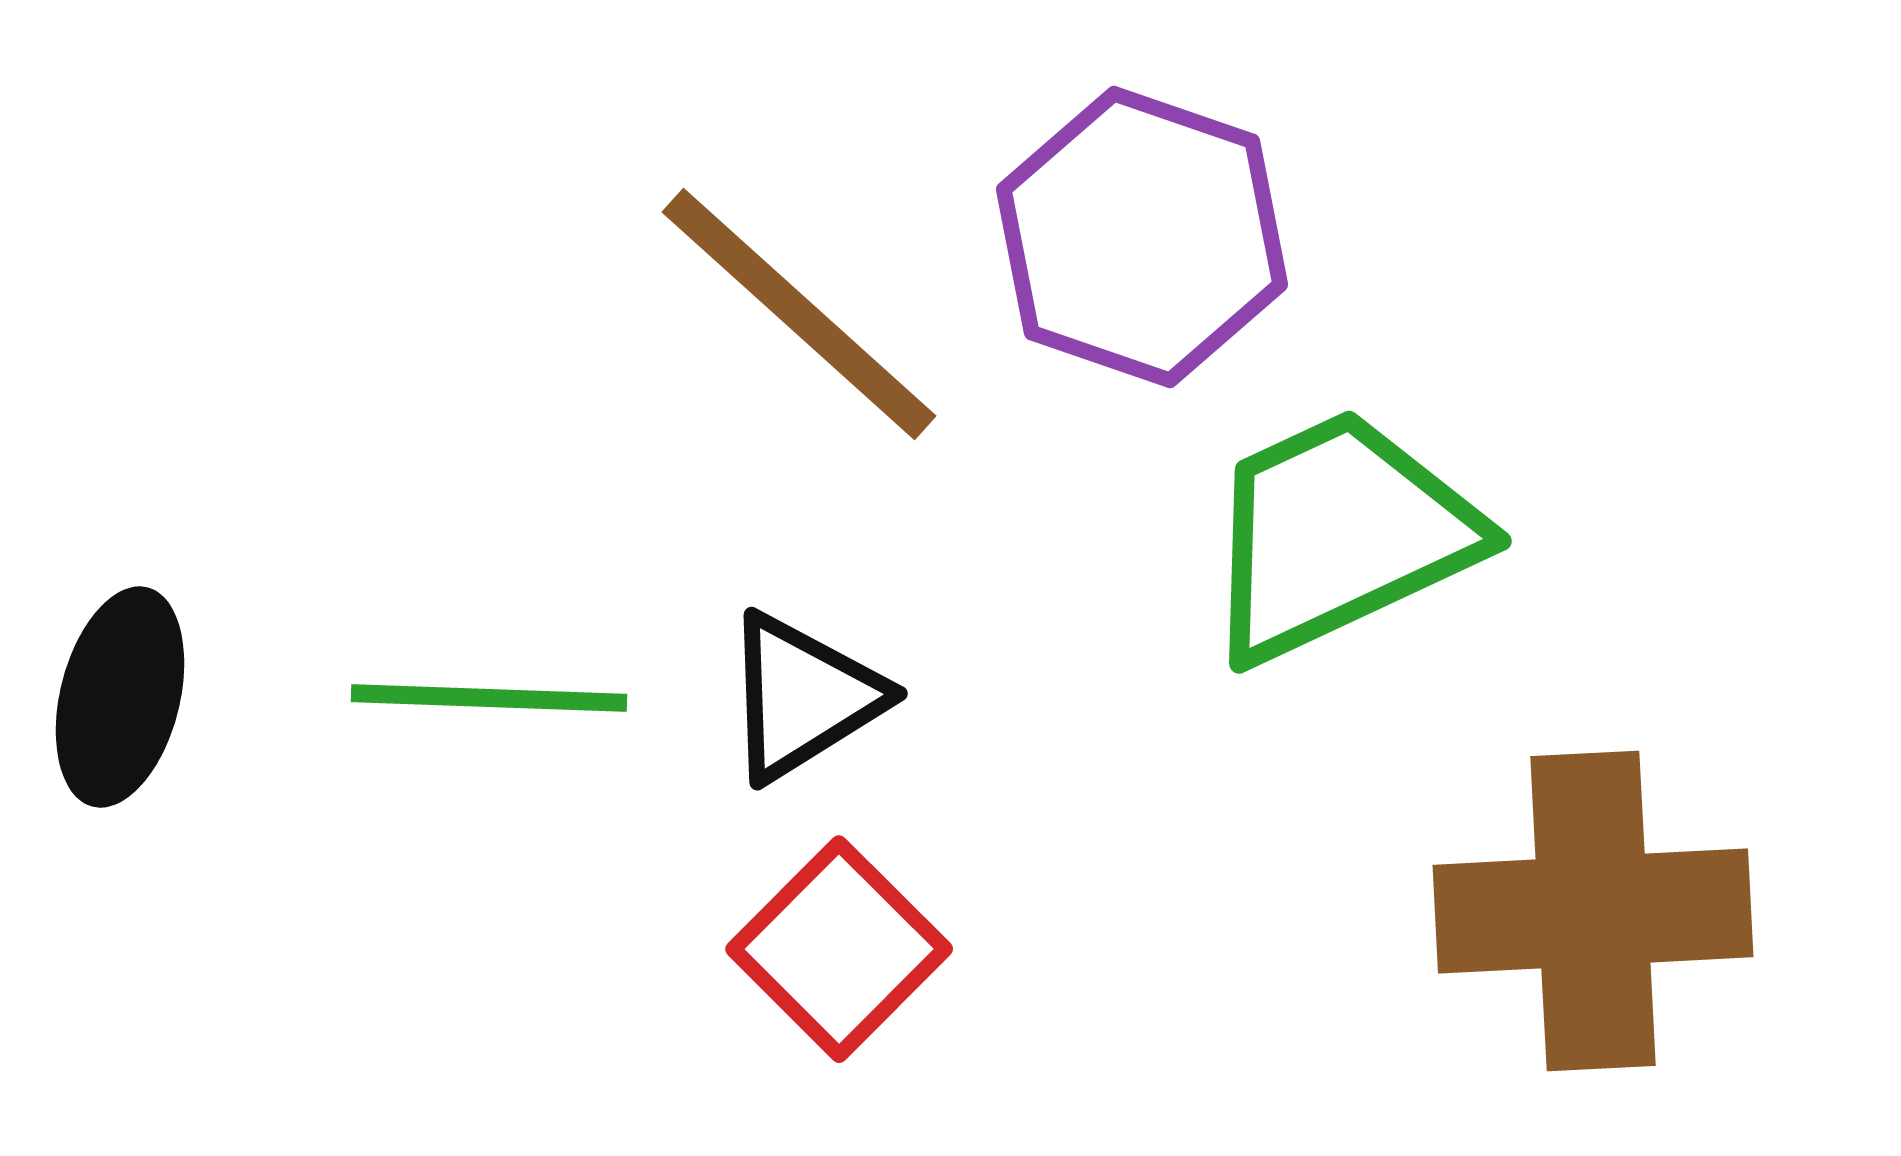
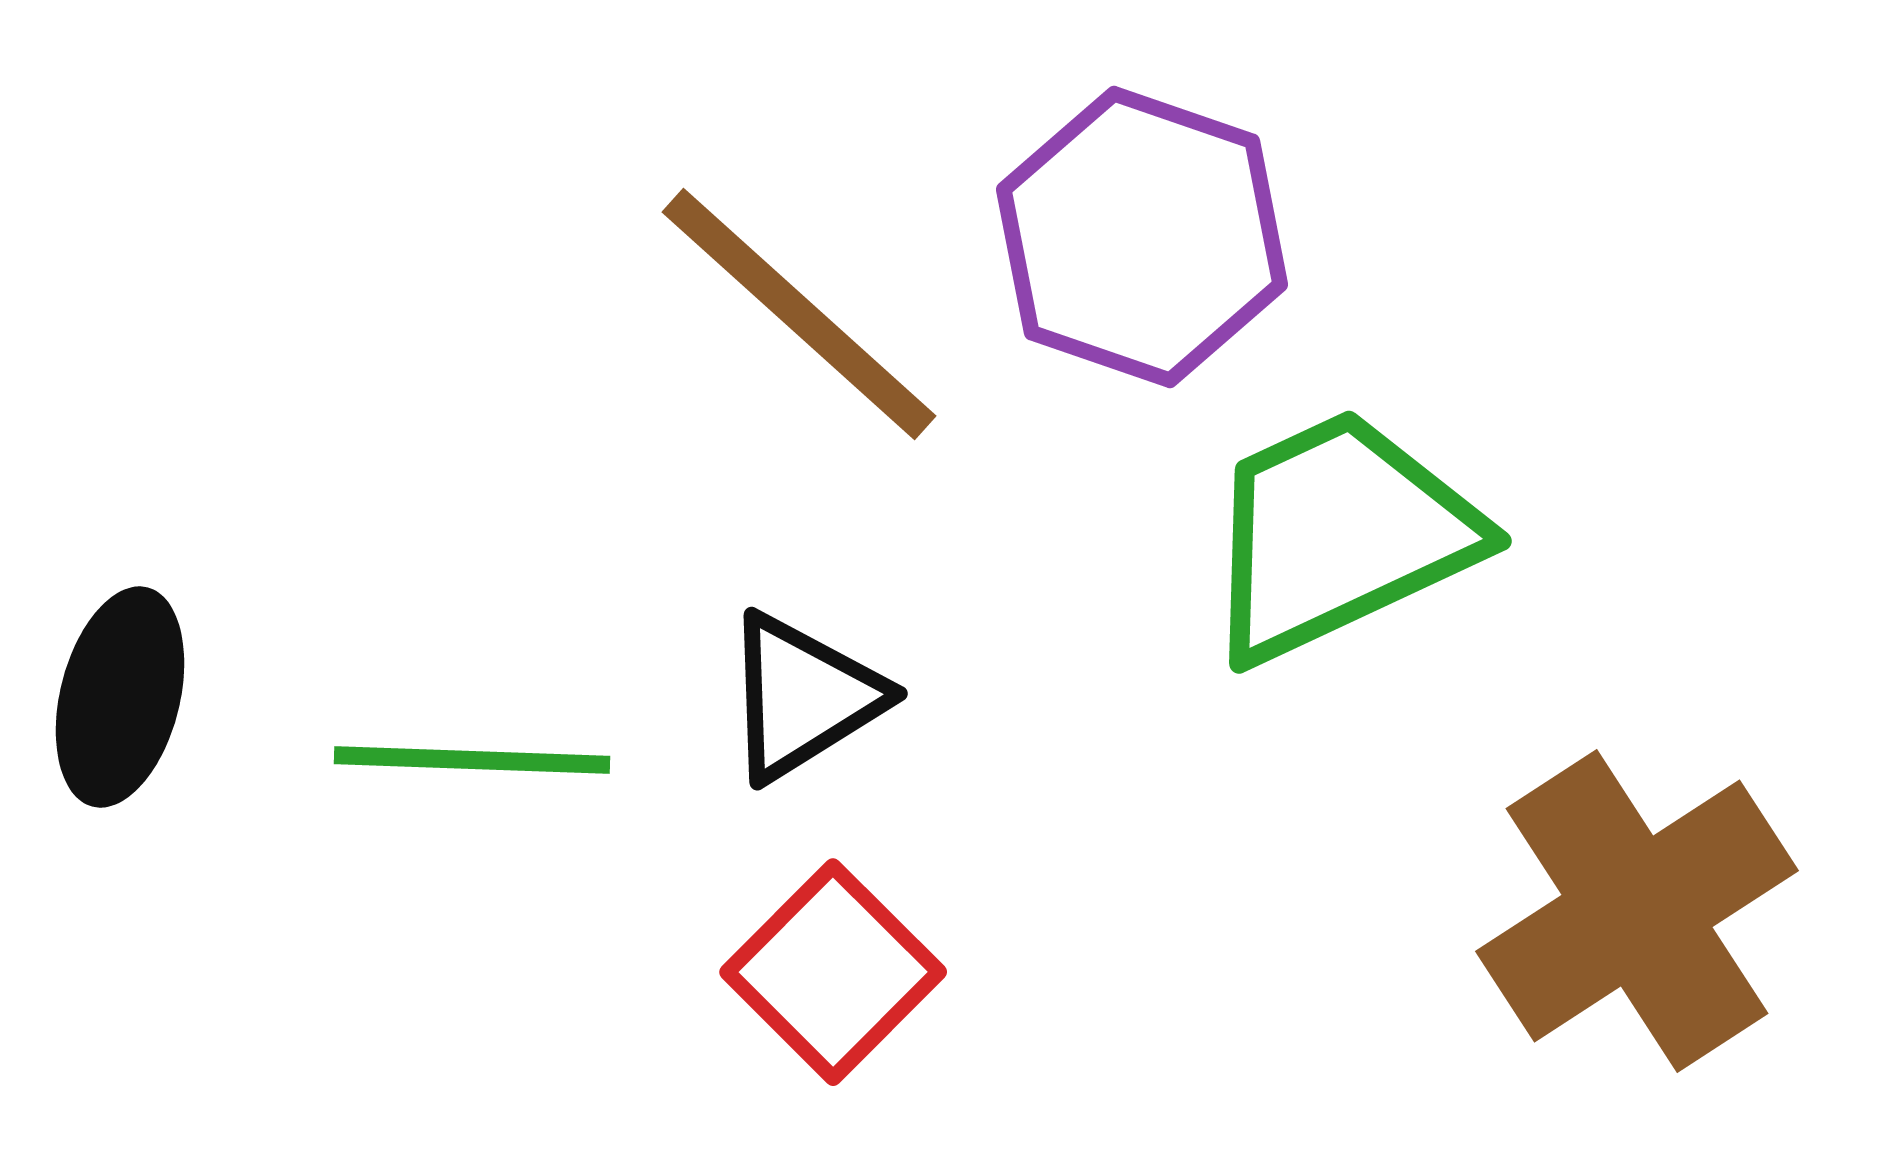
green line: moved 17 px left, 62 px down
brown cross: moved 44 px right; rotated 30 degrees counterclockwise
red square: moved 6 px left, 23 px down
